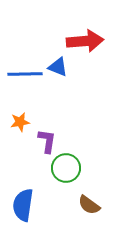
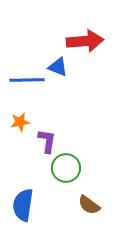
blue line: moved 2 px right, 6 px down
